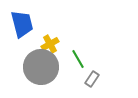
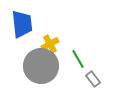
blue trapezoid: rotated 8 degrees clockwise
gray circle: moved 1 px up
gray rectangle: moved 1 px right; rotated 70 degrees counterclockwise
